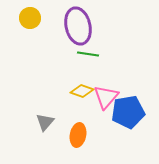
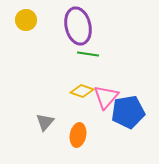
yellow circle: moved 4 px left, 2 px down
